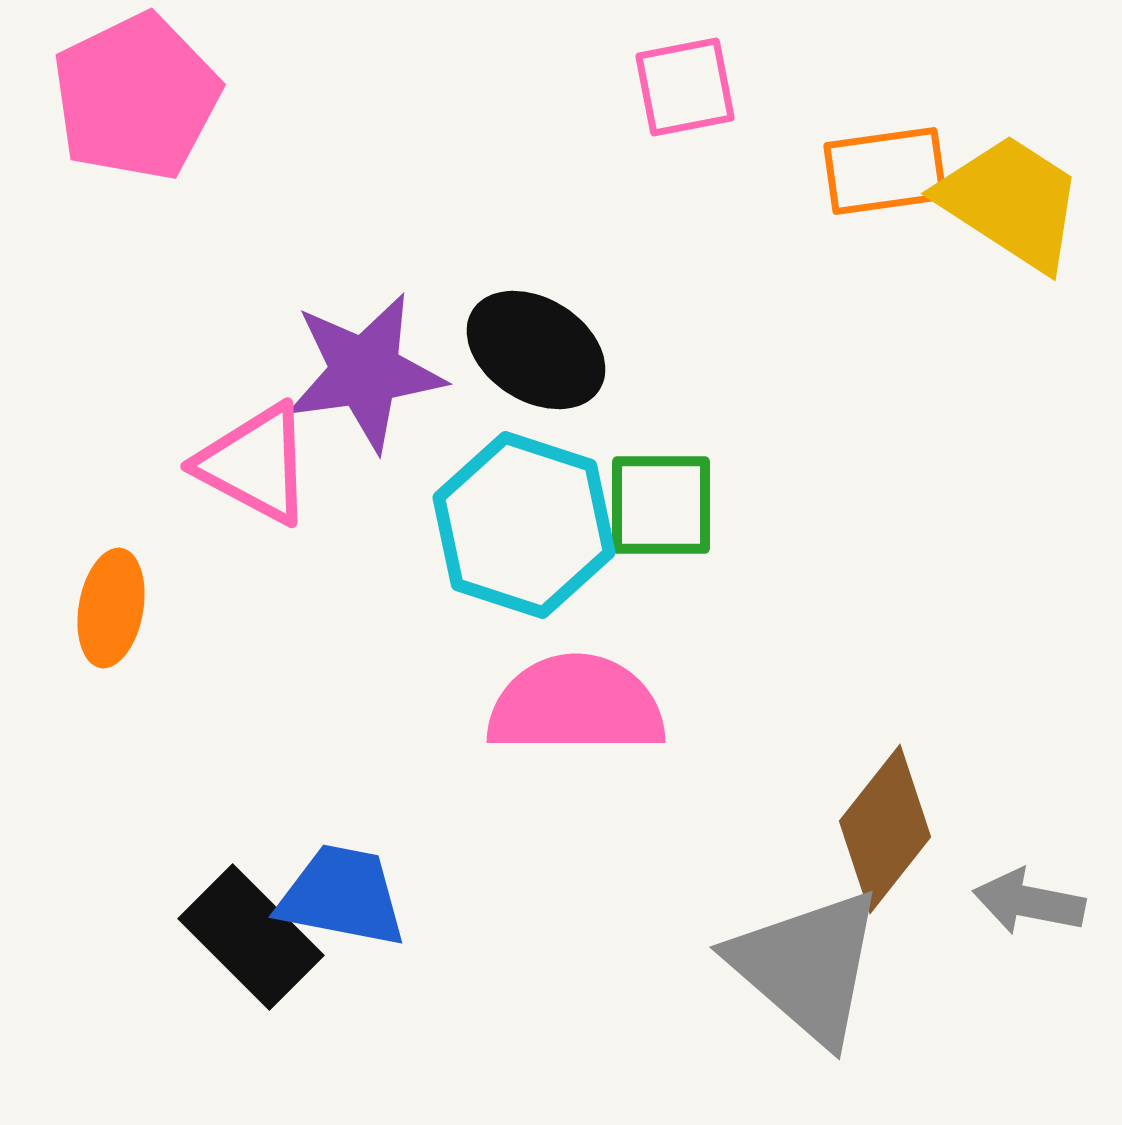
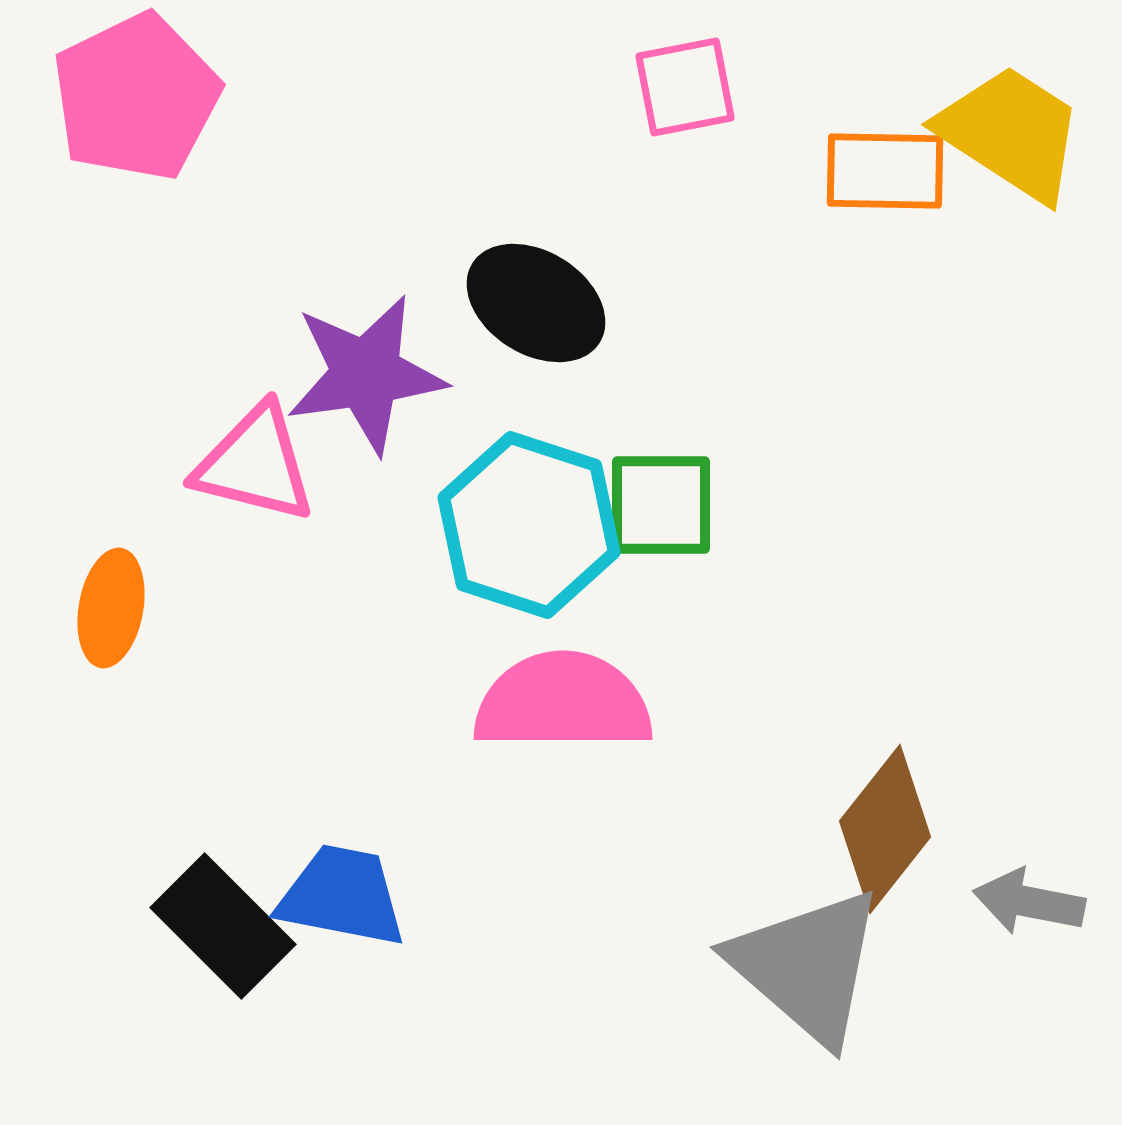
orange rectangle: rotated 9 degrees clockwise
yellow trapezoid: moved 69 px up
black ellipse: moved 47 px up
purple star: moved 1 px right, 2 px down
pink triangle: rotated 14 degrees counterclockwise
cyan hexagon: moved 5 px right
pink semicircle: moved 13 px left, 3 px up
black rectangle: moved 28 px left, 11 px up
